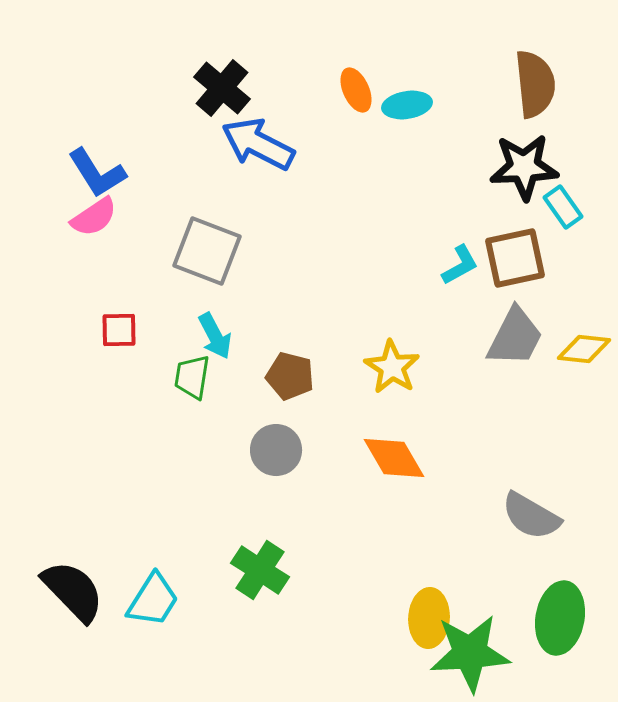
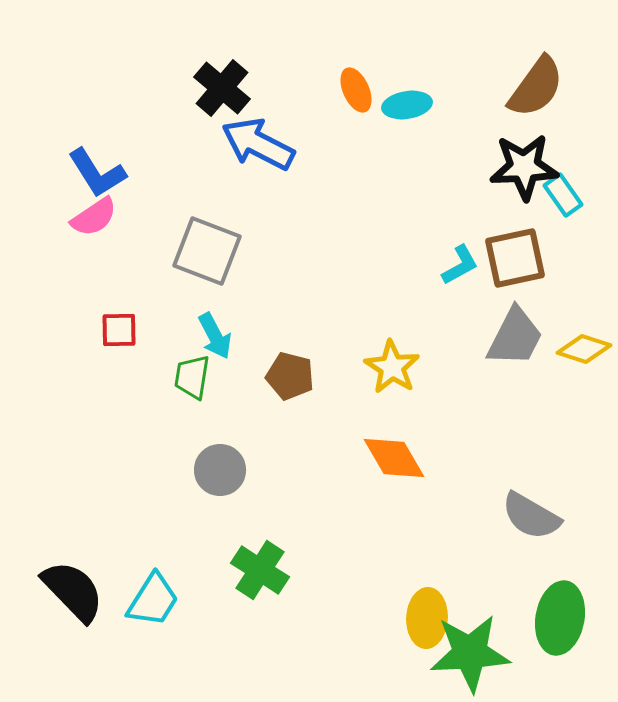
brown semicircle: moved 1 px right, 3 px down; rotated 42 degrees clockwise
cyan rectangle: moved 12 px up
yellow diamond: rotated 12 degrees clockwise
gray circle: moved 56 px left, 20 px down
yellow ellipse: moved 2 px left
